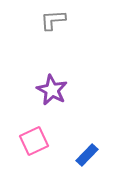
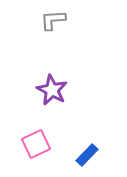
pink square: moved 2 px right, 3 px down
